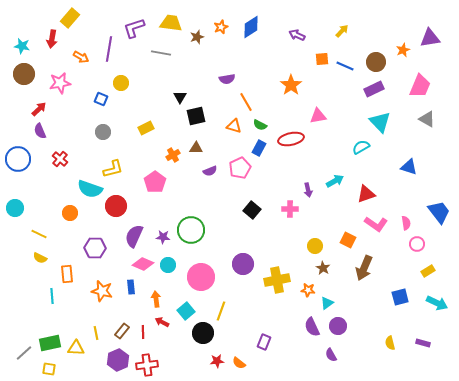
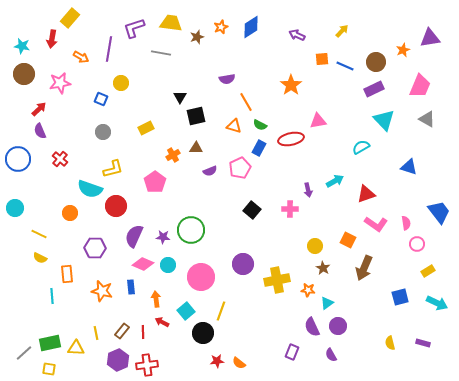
pink triangle at (318, 116): moved 5 px down
cyan triangle at (380, 122): moved 4 px right, 2 px up
purple rectangle at (264, 342): moved 28 px right, 10 px down
